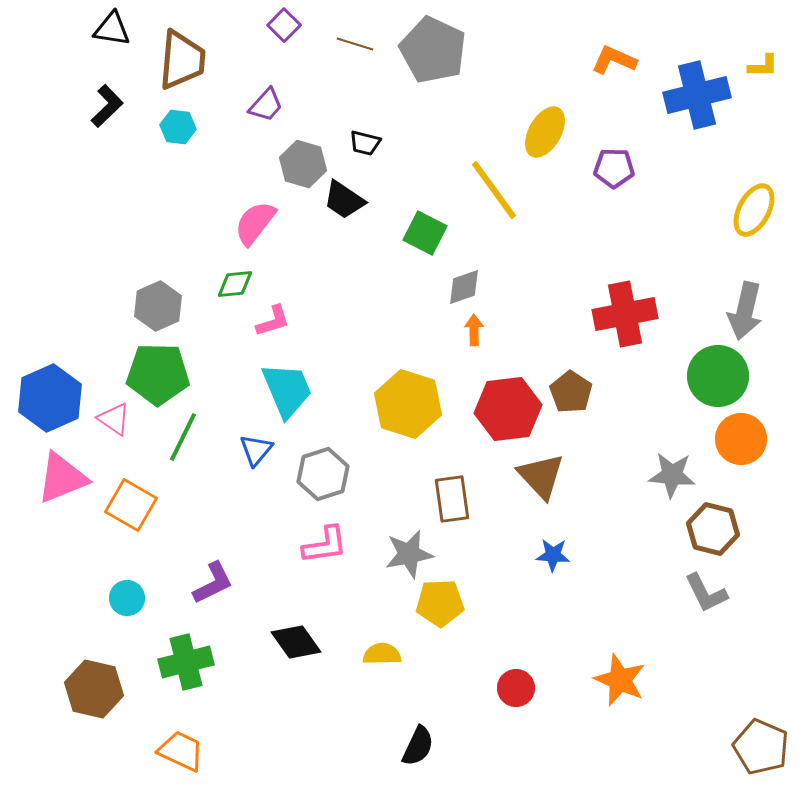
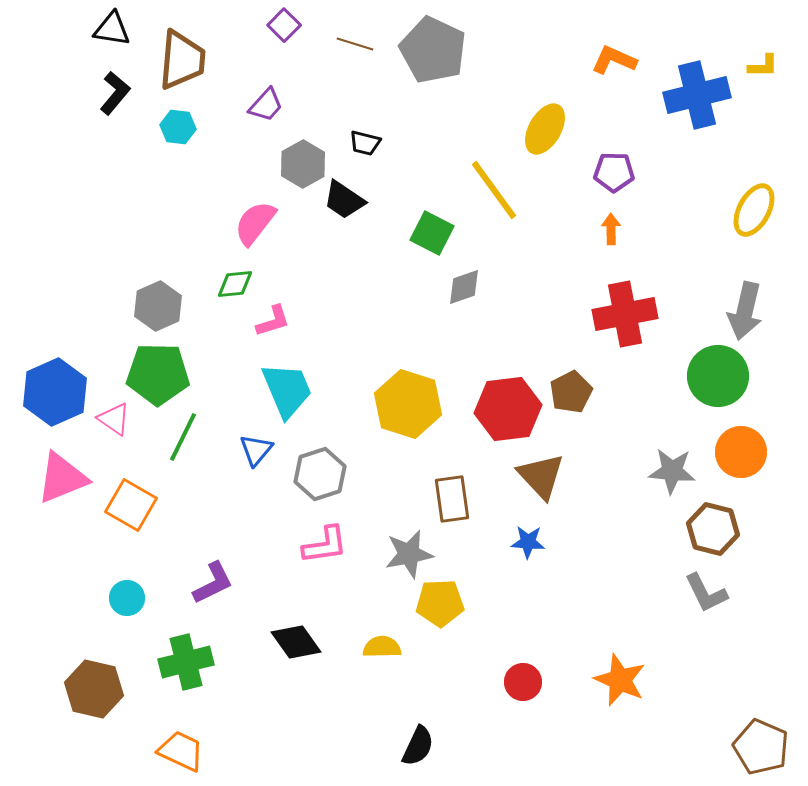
black L-shape at (107, 106): moved 8 px right, 13 px up; rotated 6 degrees counterclockwise
yellow ellipse at (545, 132): moved 3 px up
gray hexagon at (303, 164): rotated 15 degrees clockwise
purple pentagon at (614, 168): moved 4 px down
green square at (425, 233): moved 7 px right
orange arrow at (474, 330): moved 137 px right, 101 px up
brown pentagon at (571, 392): rotated 12 degrees clockwise
blue hexagon at (50, 398): moved 5 px right, 6 px up
orange circle at (741, 439): moved 13 px down
gray hexagon at (323, 474): moved 3 px left
gray star at (672, 475): moved 4 px up
blue star at (553, 555): moved 25 px left, 13 px up
yellow semicircle at (382, 654): moved 7 px up
red circle at (516, 688): moved 7 px right, 6 px up
